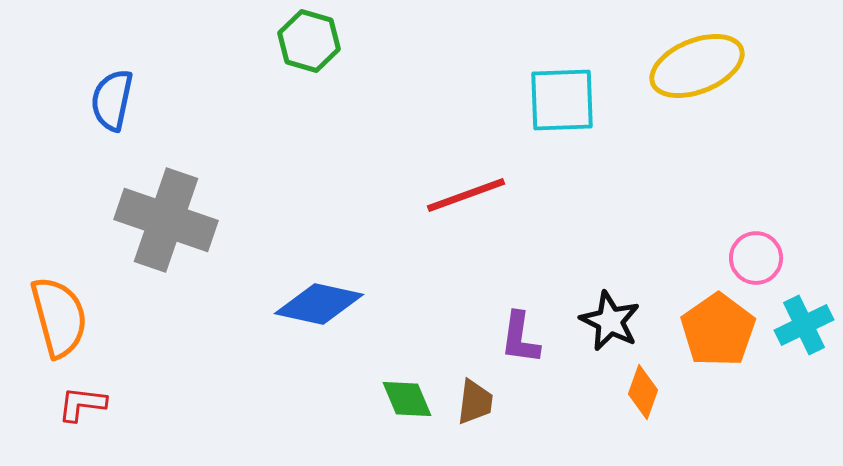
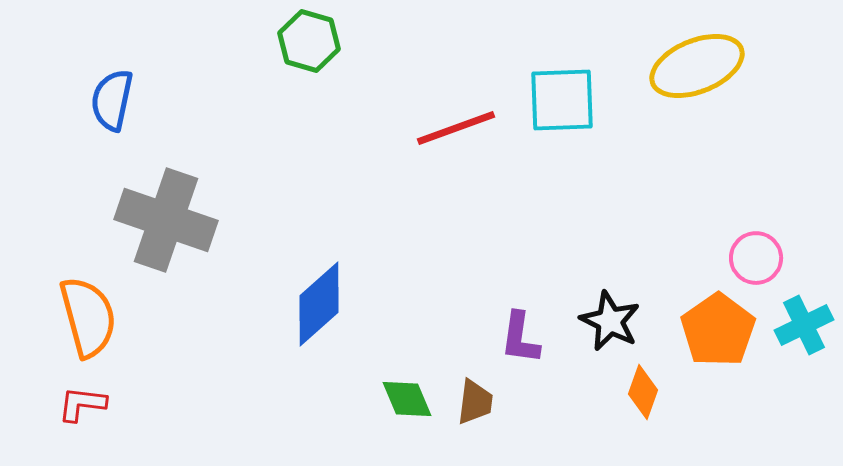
red line: moved 10 px left, 67 px up
blue diamond: rotated 54 degrees counterclockwise
orange semicircle: moved 29 px right
